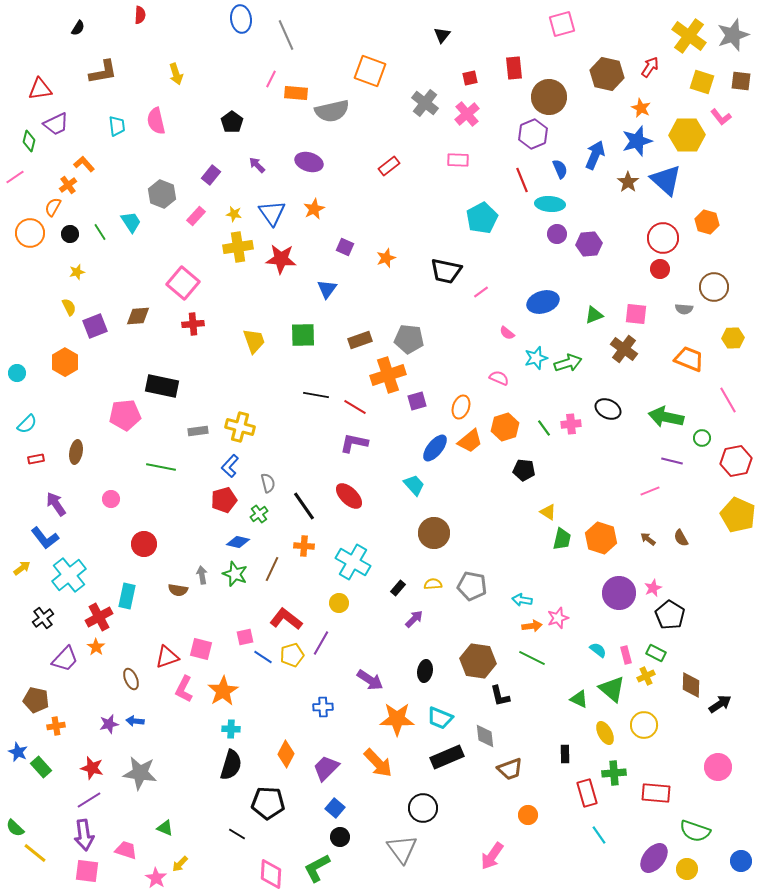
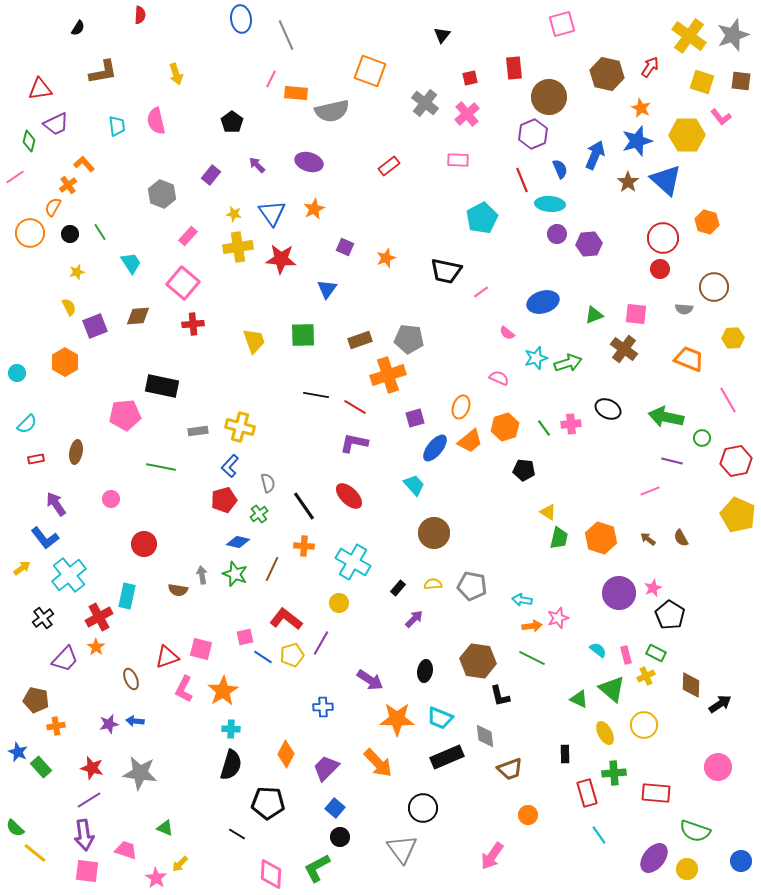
pink rectangle at (196, 216): moved 8 px left, 20 px down
cyan trapezoid at (131, 222): moved 41 px down
purple square at (417, 401): moved 2 px left, 17 px down
green trapezoid at (562, 539): moved 3 px left, 1 px up
